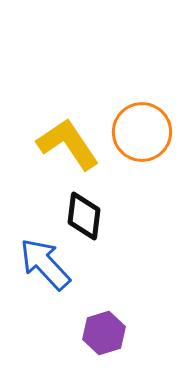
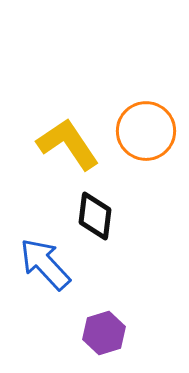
orange circle: moved 4 px right, 1 px up
black diamond: moved 11 px right
